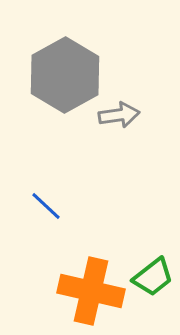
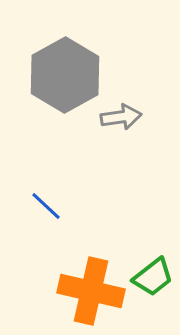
gray arrow: moved 2 px right, 2 px down
